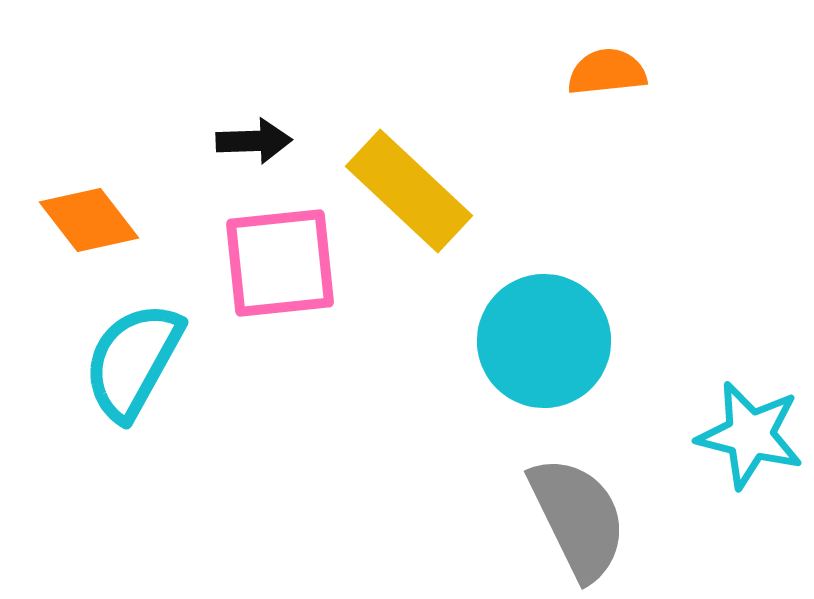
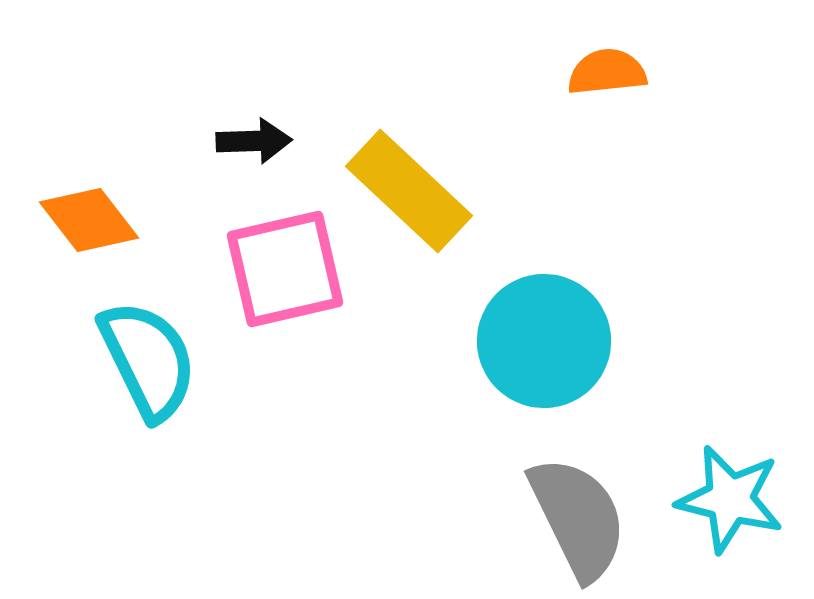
pink square: moved 5 px right, 6 px down; rotated 7 degrees counterclockwise
cyan semicircle: moved 15 px right, 1 px up; rotated 125 degrees clockwise
cyan star: moved 20 px left, 64 px down
